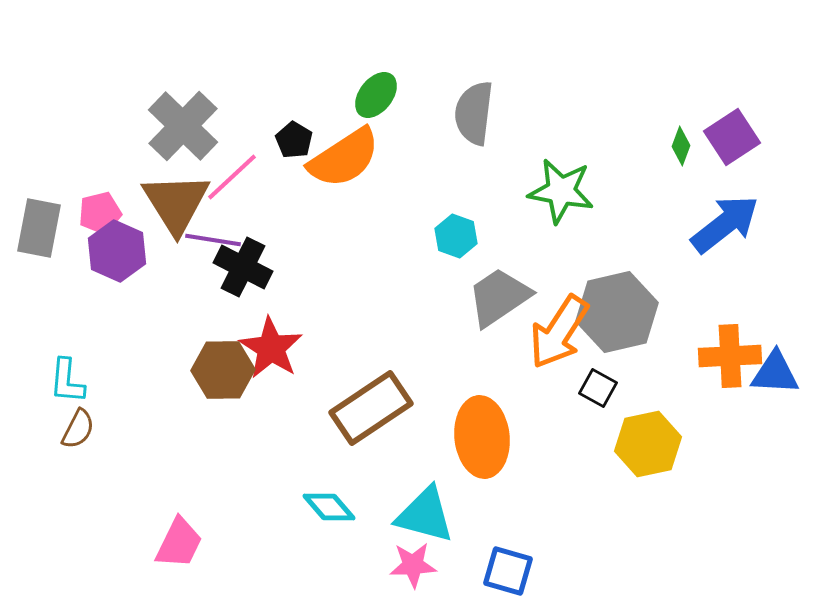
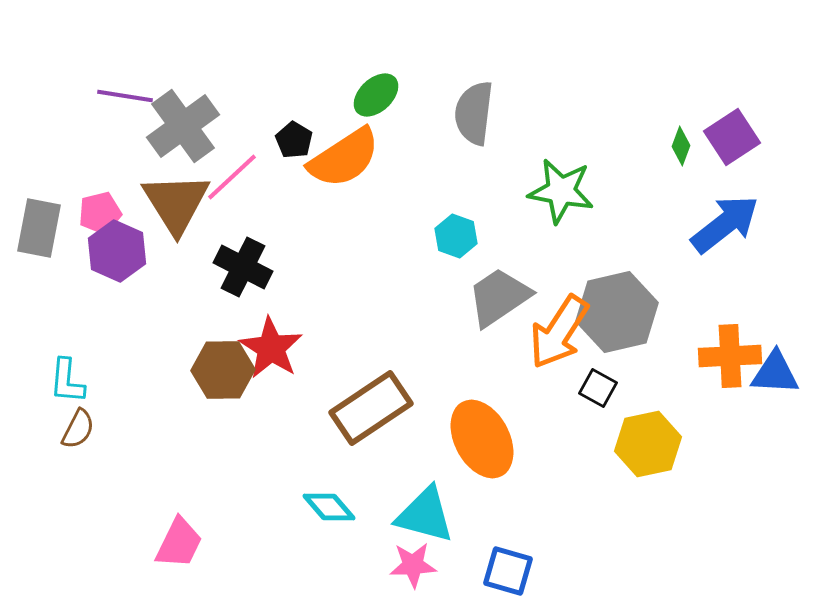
green ellipse: rotated 9 degrees clockwise
gray cross: rotated 10 degrees clockwise
purple line: moved 88 px left, 144 px up
orange ellipse: moved 2 px down; rotated 22 degrees counterclockwise
